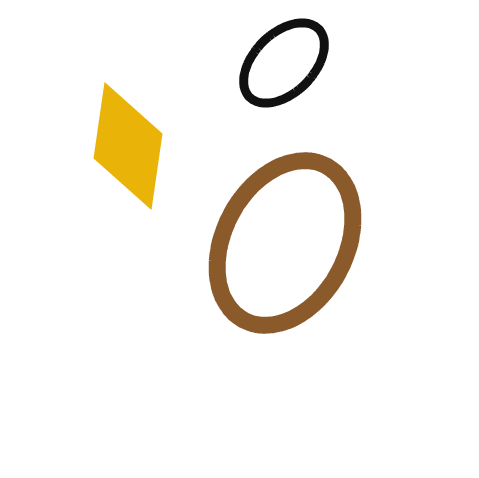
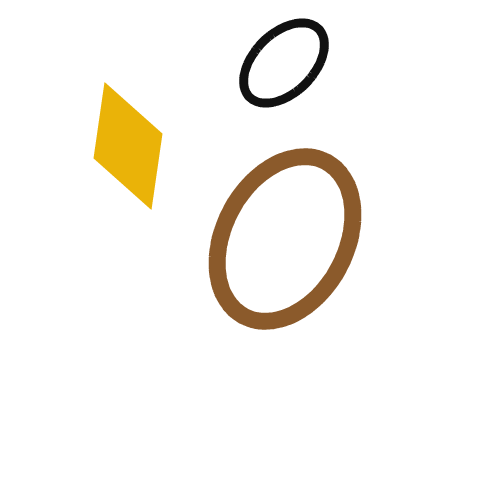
brown ellipse: moved 4 px up
